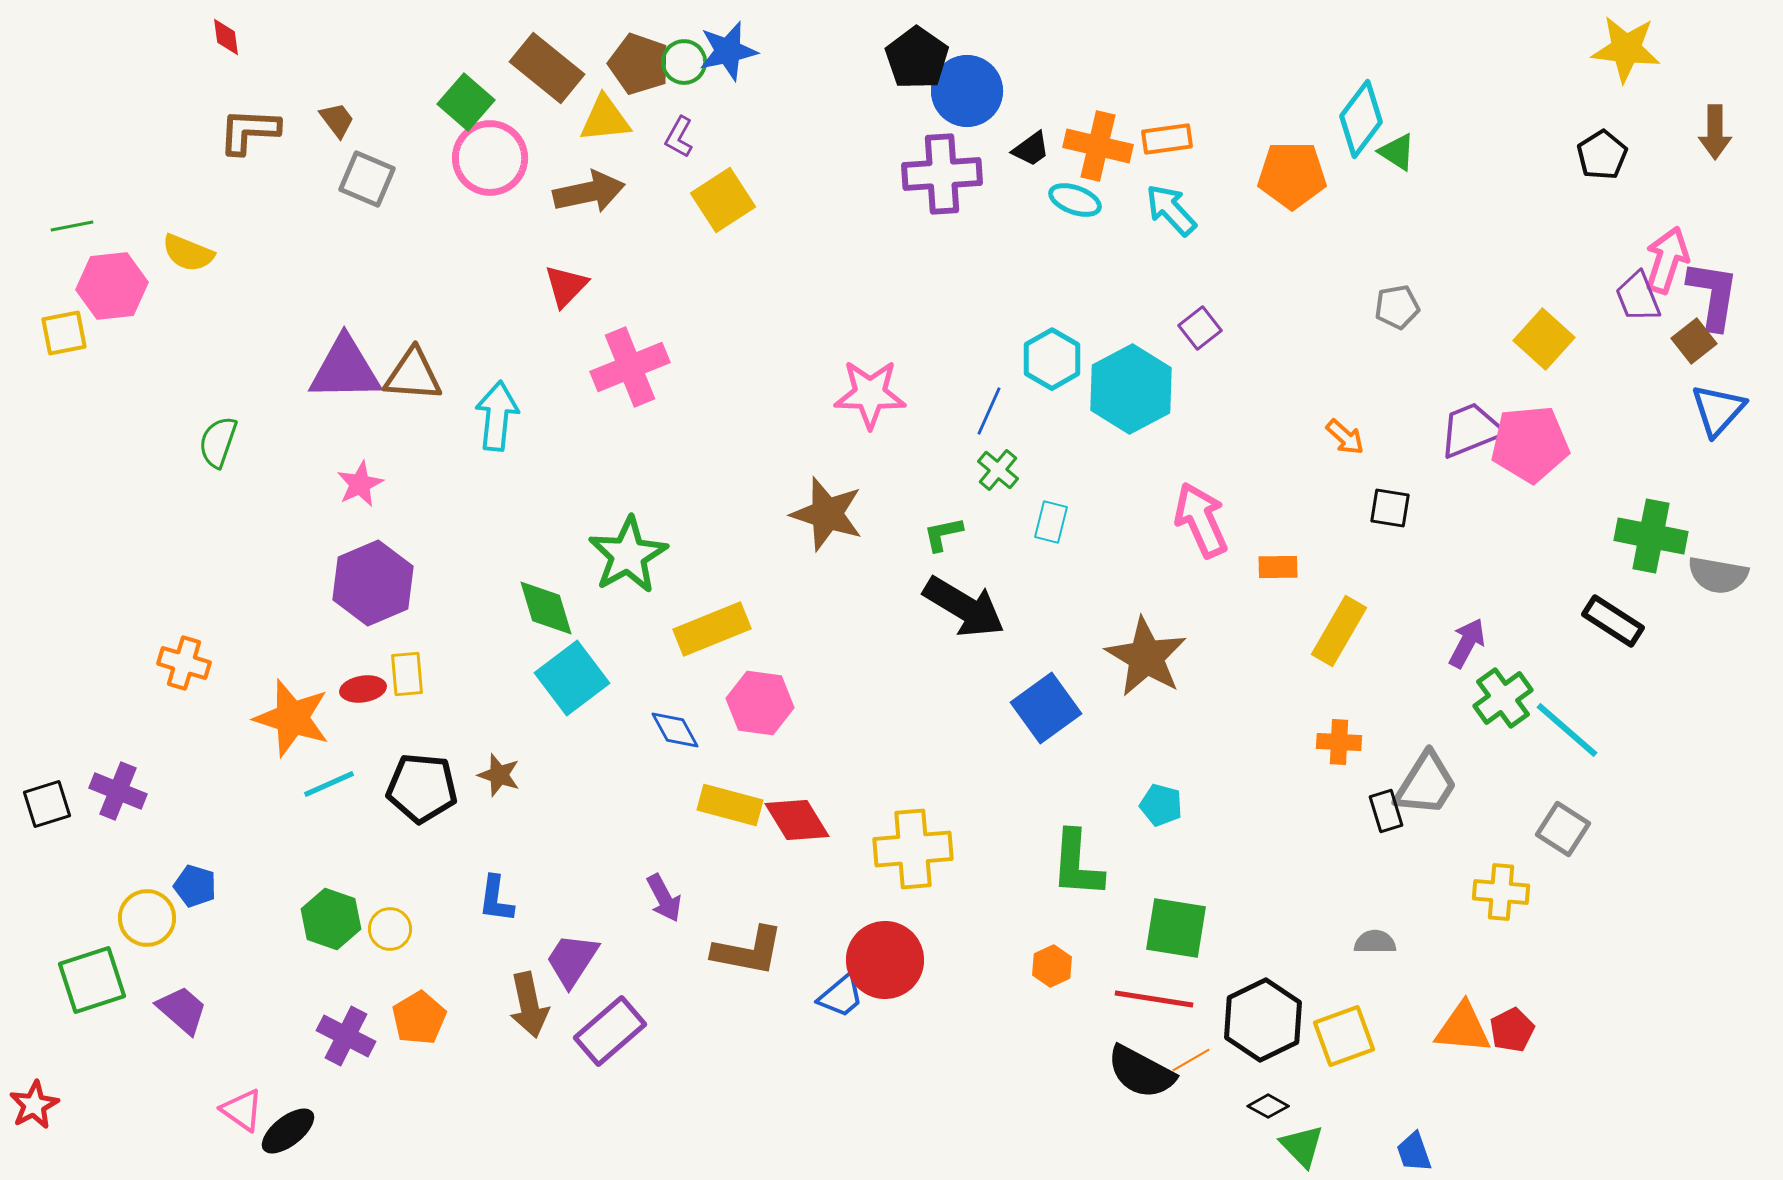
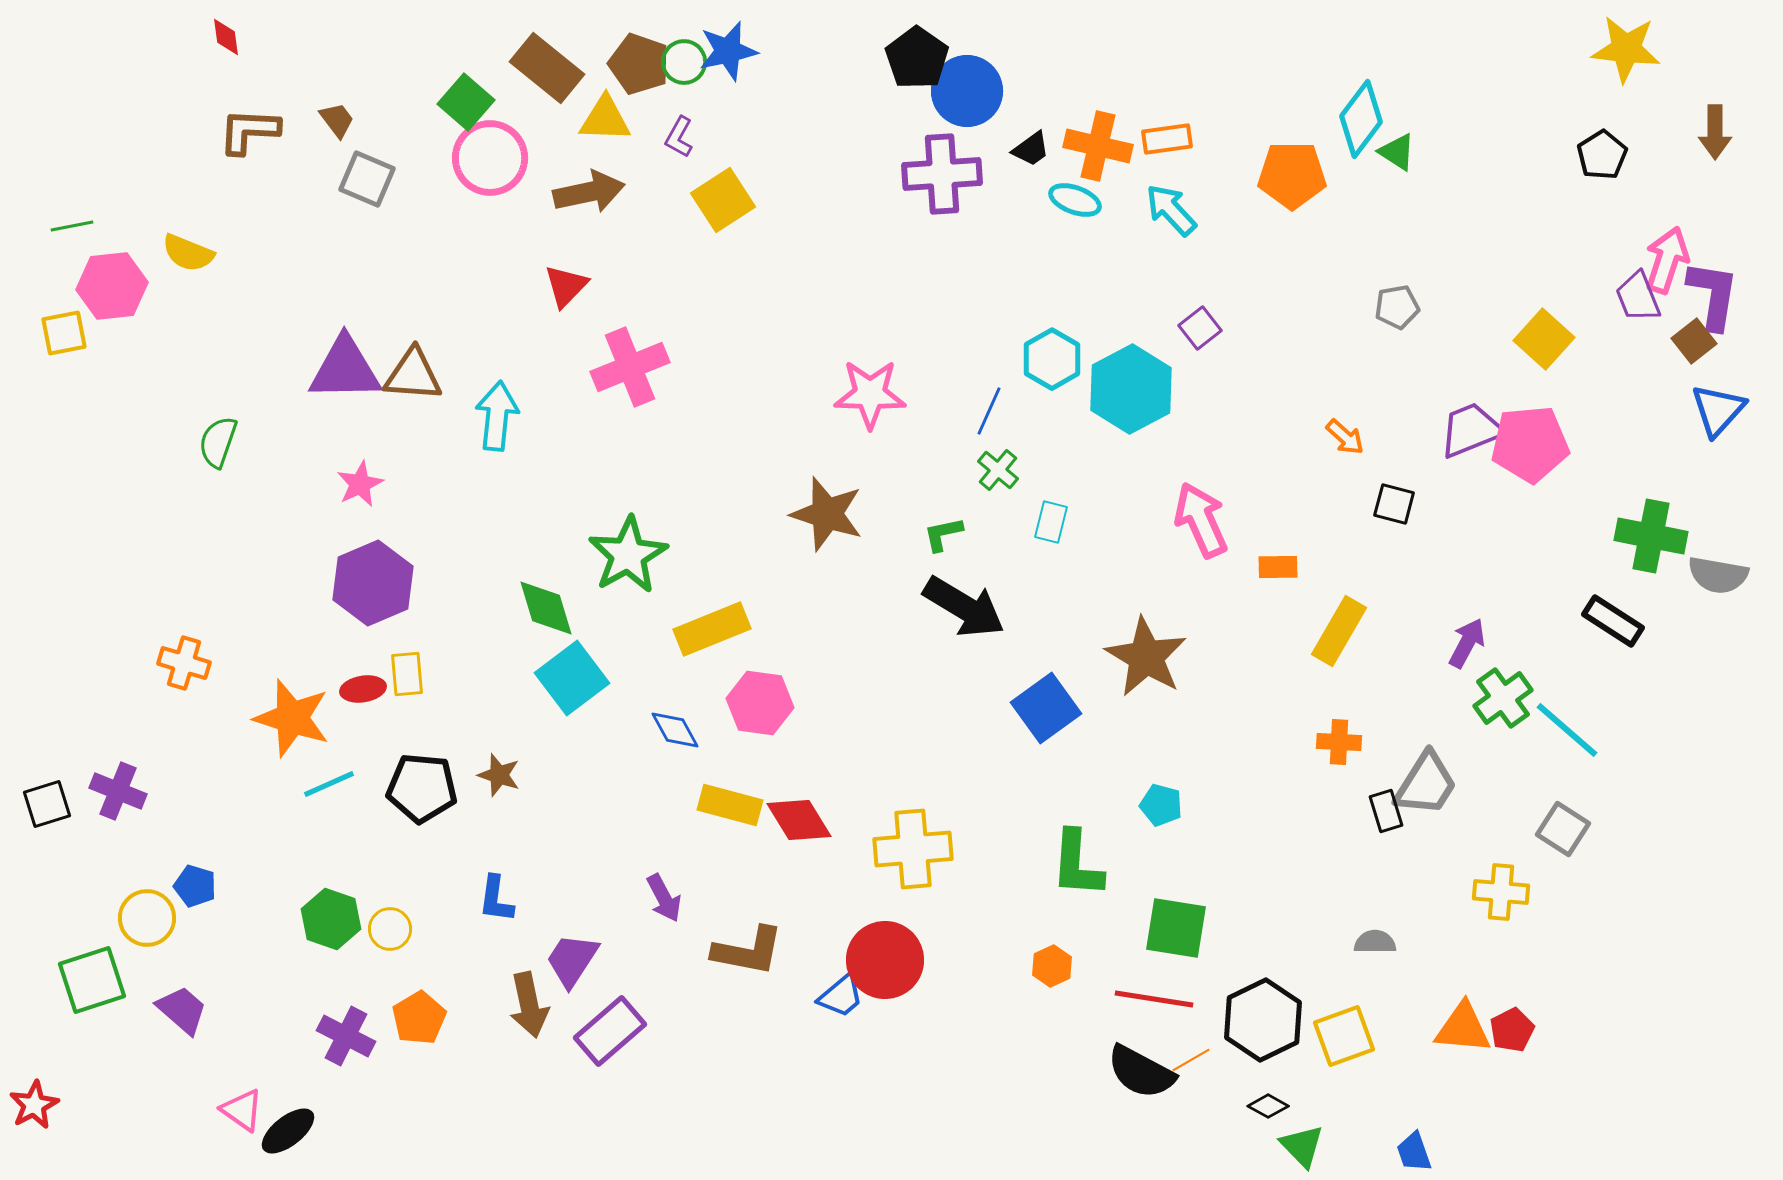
yellow triangle at (605, 119): rotated 8 degrees clockwise
black square at (1390, 508): moved 4 px right, 4 px up; rotated 6 degrees clockwise
red diamond at (797, 820): moved 2 px right
